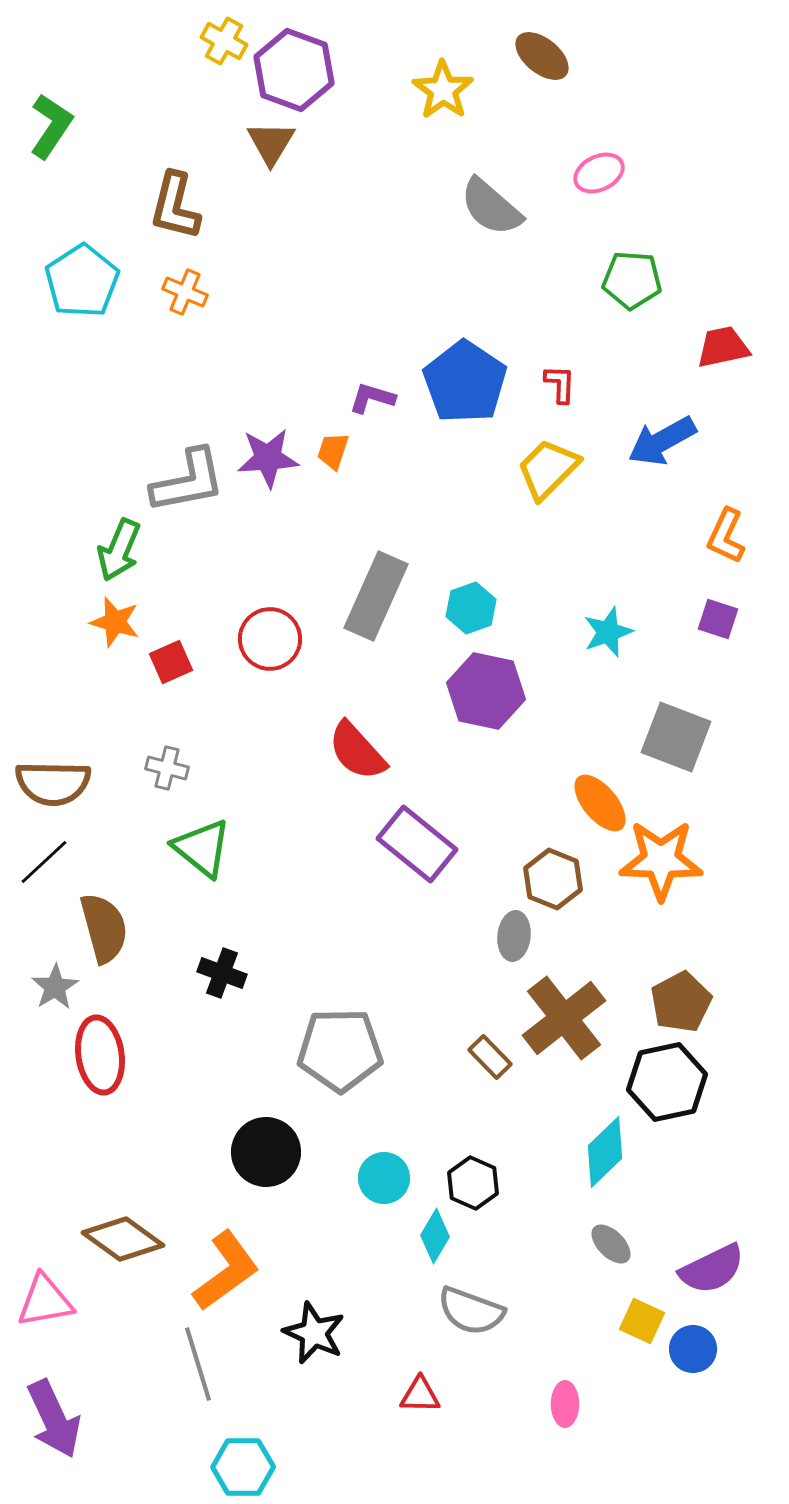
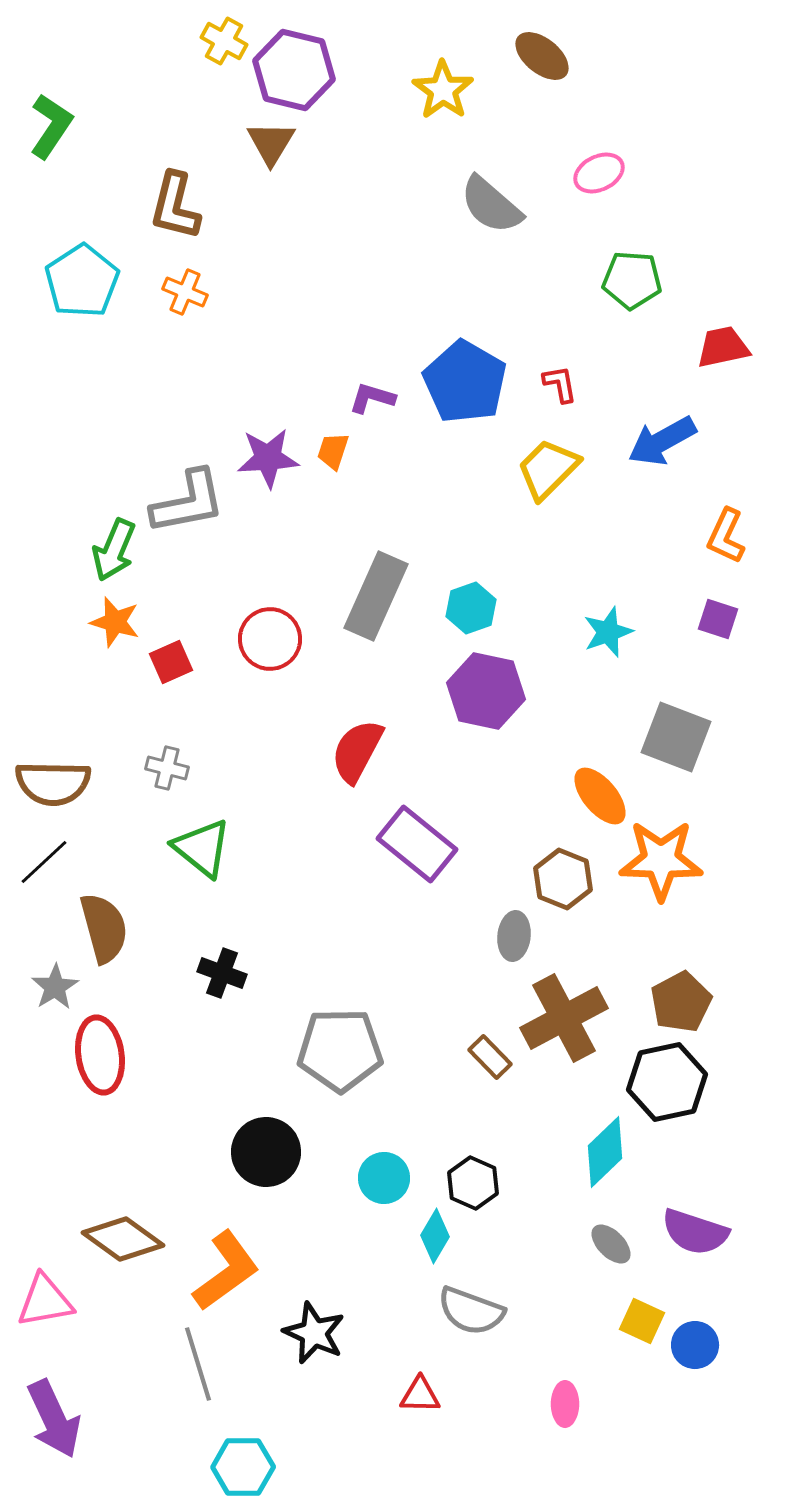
purple hexagon at (294, 70): rotated 6 degrees counterclockwise
gray semicircle at (491, 207): moved 2 px up
blue pentagon at (465, 382): rotated 4 degrees counterclockwise
red L-shape at (560, 384): rotated 12 degrees counterclockwise
gray L-shape at (188, 481): moved 21 px down
green arrow at (119, 550): moved 5 px left
red semicircle at (357, 751): rotated 70 degrees clockwise
orange ellipse at (600, 803): moved 7 px up
brown hexagon at (553, 879): moved 10 px right
brown cross at (564, 1018): rotated 10 degrees clockwise
purple semicircle at (712, 1269): moved 17 px left, 37 px up; rotated 44 degrees clockwise
blue circle at (693, 1349): moved 2 px right, 4 px up
